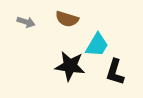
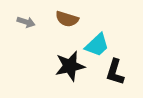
cyan trapezoid: rotated 16 degrees clockwise
black star: rotated 20 degrees counterclockwise
